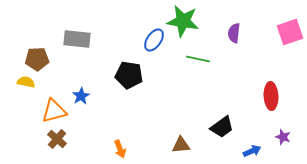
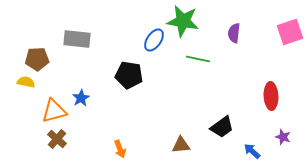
blue star: moved 2 px down
blue arrow: rotated 114 degrees counterclockwise
